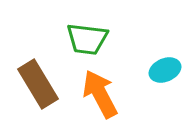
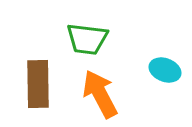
cyan ellipse: rotated 44 degrees clockwise
brown rectangle: rotated 30 degrees clockwise
